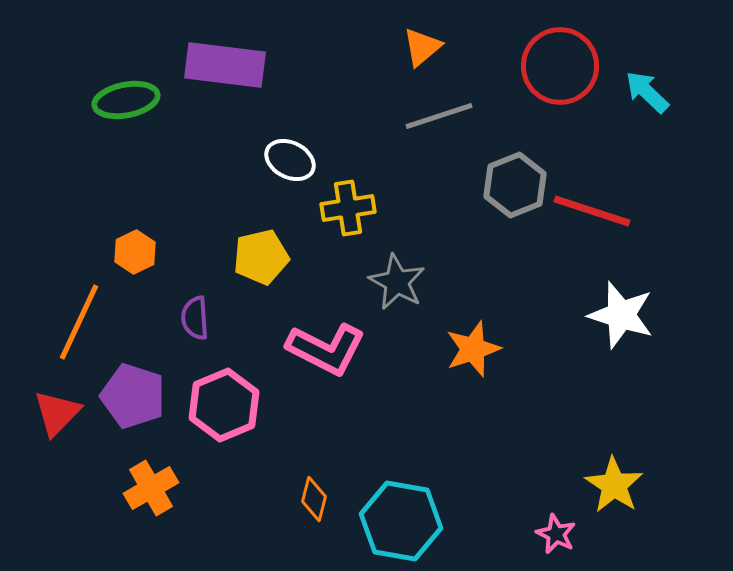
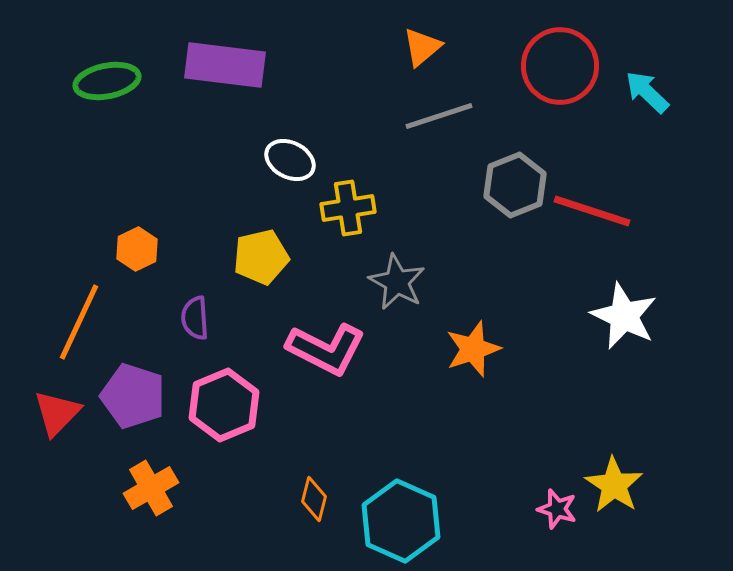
green ellipse: moved 19 px left, 19 px up
orange hexagon: moved 2 px right, 3 px up
white star: moved 3 px right, 1 px down; rotated 8 degrees clockwise
cyan hexagon: rotated 14 degrees clockwise
pink star: moved 1 px right, 25 px up; rotated 9 degrees counterclockwise
